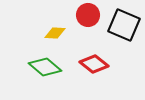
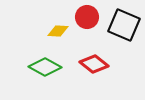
red circle: moved 1 px left, 2 px down
yellow diamond: moved 3 px right, 2 px up
green diamond: rotated 12 degrees counterclockwise
